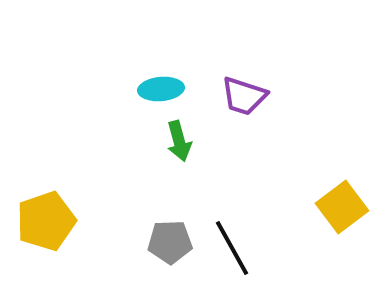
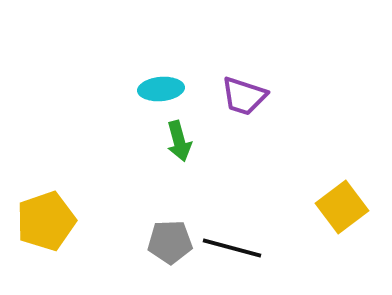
black line: rotated 46 degrees counterclockwise
